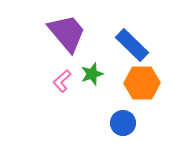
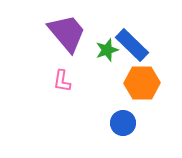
green star: moved 15 px right, 24 px up
pink L-shape: rotated 40 degrees counterclockwise
